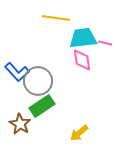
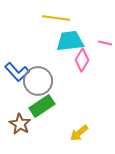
cyan trapezoid: moved 13 px left, 3 px down
pink diamond: rotated 40 degrees clockwise
